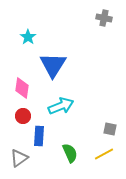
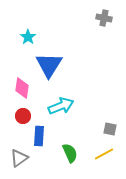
blue triangle: moved 4 px left
